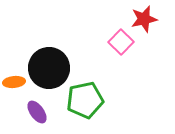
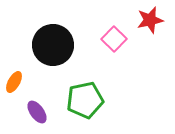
red star: moved 6 px right, 1 px down
pink square: moved 7 px left, 3 px up
black circle: moved 4 px right, 23 px up
orange ellipse: rotated 55 degrees counterclockwise
